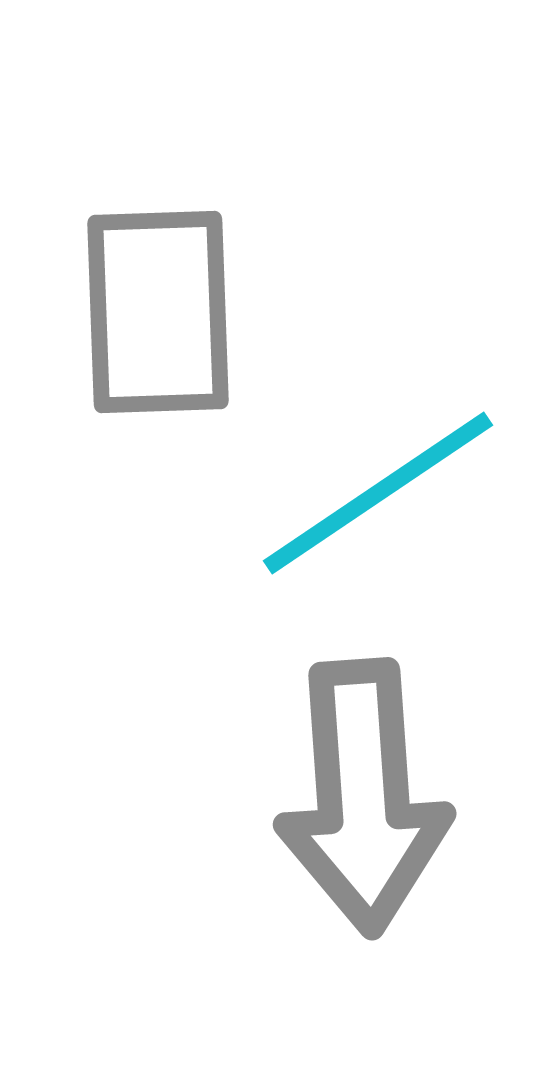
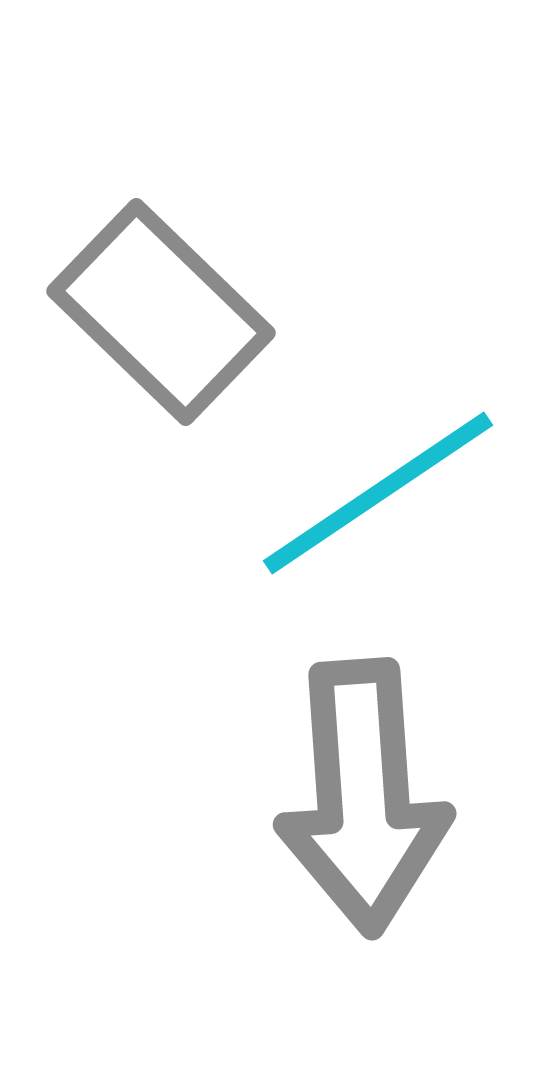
gray rectangle: moved 3 px right; rotated 44 degrees counterclockwise
